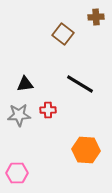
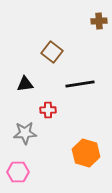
brown cross: moved 3 px right, 4 px down
brown square: moved 11 px left, 18 px down
black line: rotated 40 degrees counterclockwise
gray star: moved 6 px right, 18 px down
orange hexagon: moved 3 px down; rotated 12 degrees clockwise
pink hexagon: moved 1 px right, 1 px up
